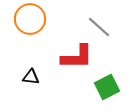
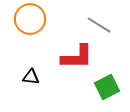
gray line: moved 2 px up; rotated 10 degrees counterclockwise
